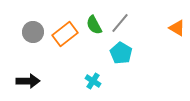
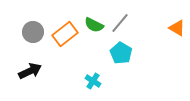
green semicircle: rotated 36 degrees counterclockwise
black arrow: moved 2 px right, 10 px up; rotated 25 degrees counterclockwise
